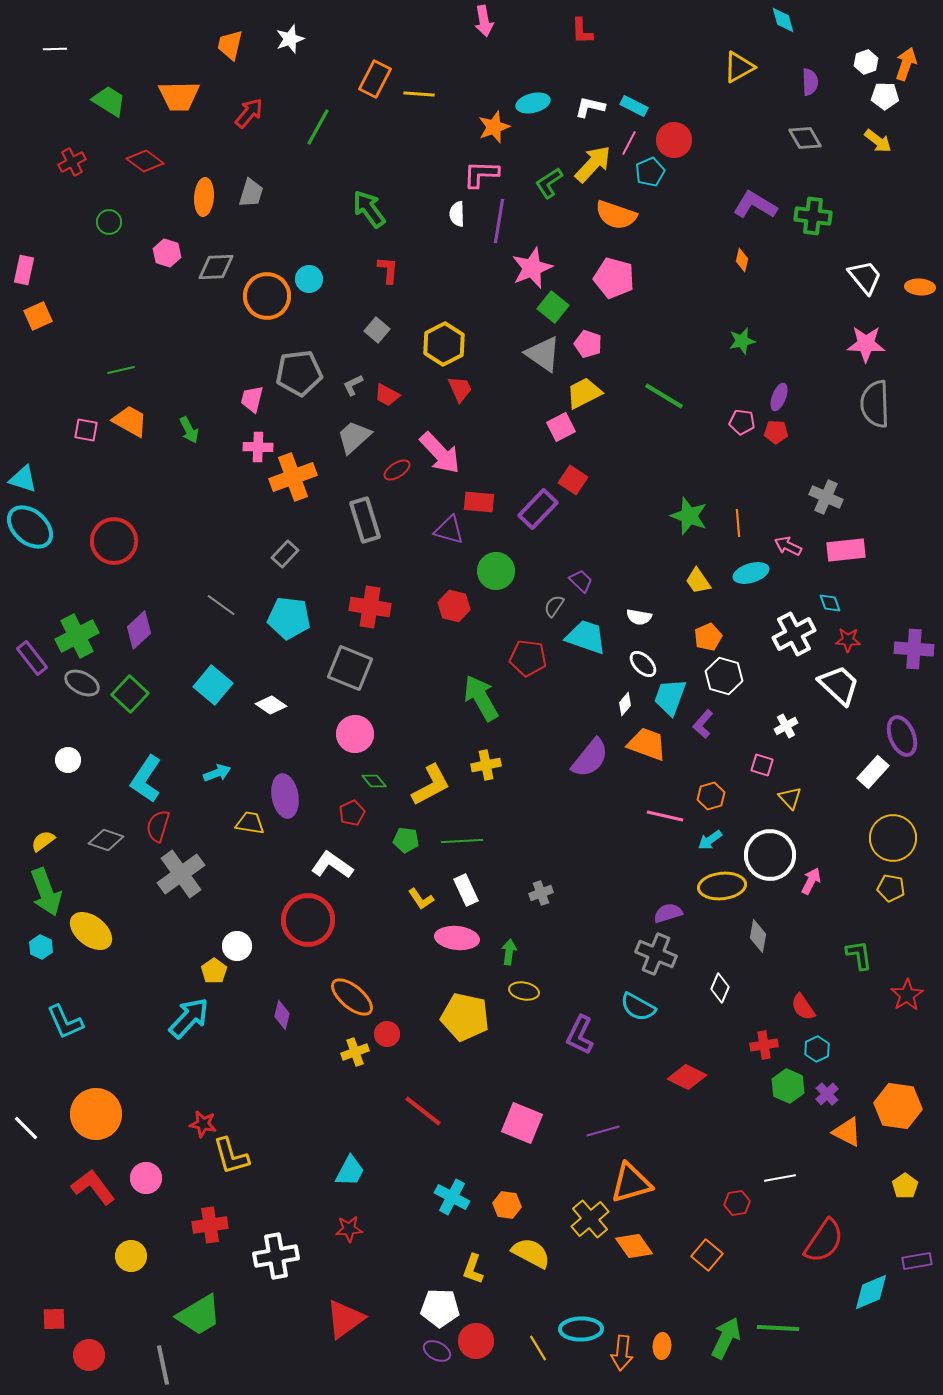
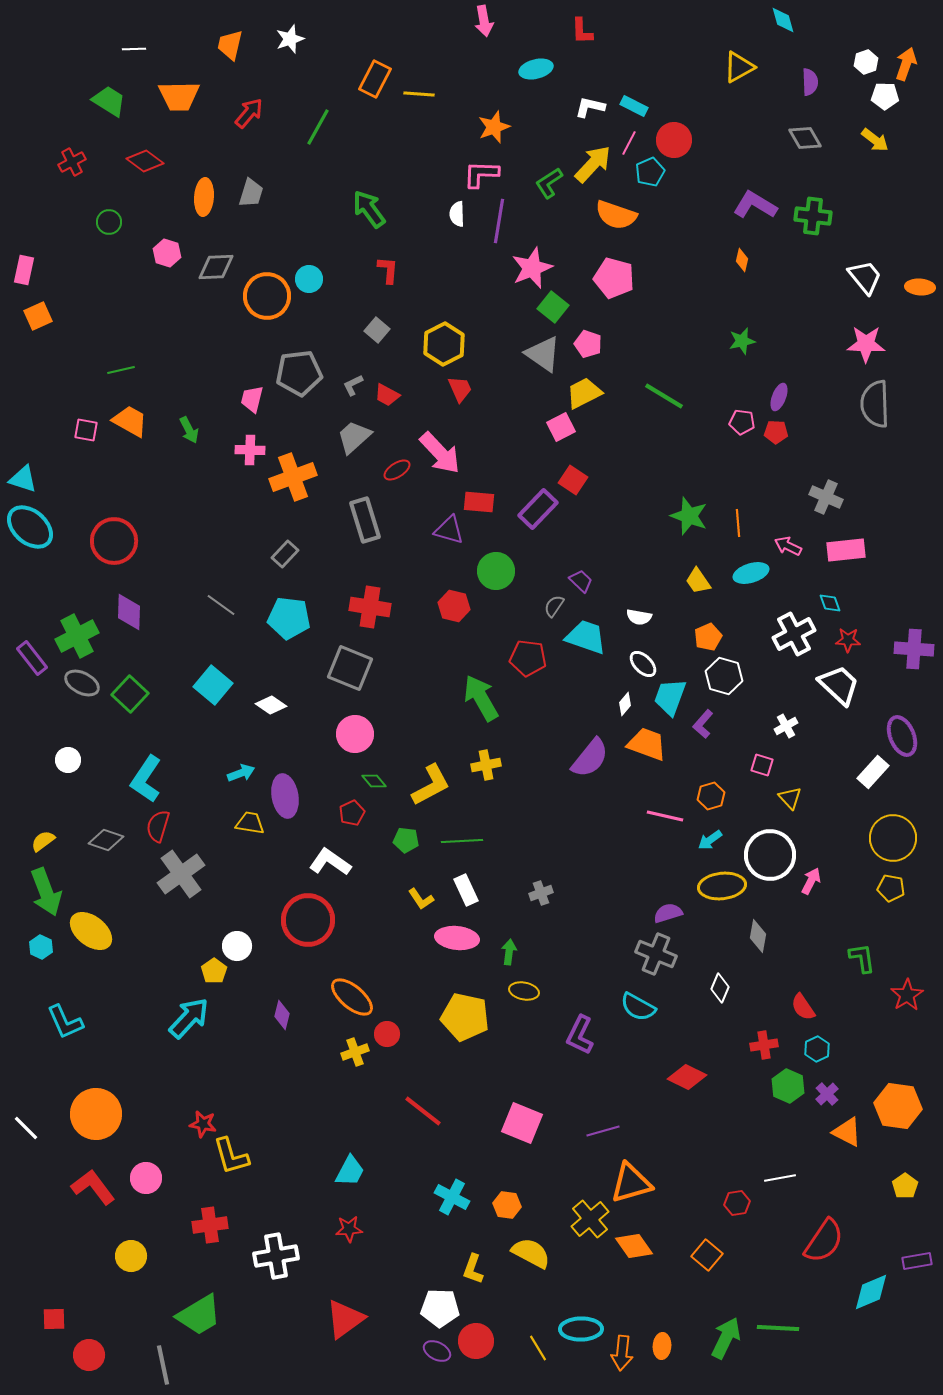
white line at (55, 49): moved 79 px right
cyan ellipse at (533, 103): moved 3 px right, 34 px up
yellow arrow at (878, 141): moved 3 px left, 1 px up
pink cross at (258, 447): moved 8 px left, 3 px down
purple diamond at (139, 630): moved 10 px left, 18 px up; rotated 45 degrees counterclockwise
cyan arrow at (217, 773): moved 24 px right
white L-shape at (332, 865): moved 2 px left, 3 px up
green L-shape at (859, 955): moved 3 px right, 3 px down
